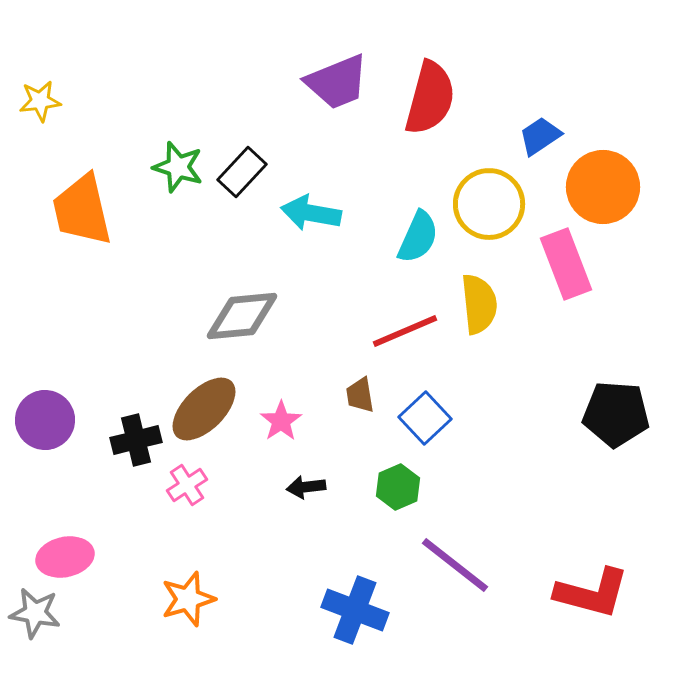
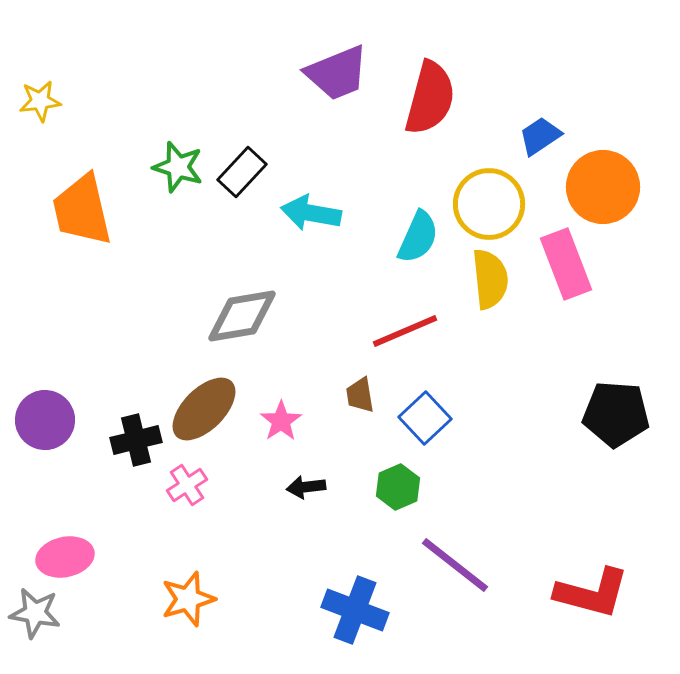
purple trapezoid: moved 9 px up
yellow semicircle: moved 11 px right, 25 px up
gray diamond: rotated 4 degrees counterclockwise
